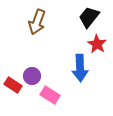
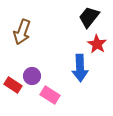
brown arrow: moved 15 px left, 10 px down
